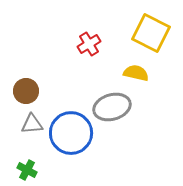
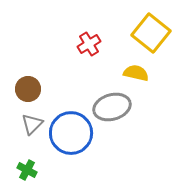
yellow square: rotated 12 degrees clockwise
brown circle: moved 2 px right, 2 px up
gray triangle: rotated 40 degrees counterclockwise
